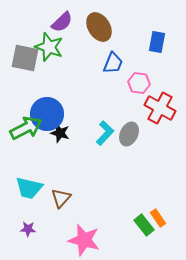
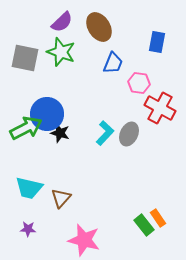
green star: moved 12 px right, 5 px down
